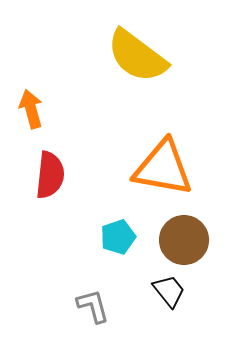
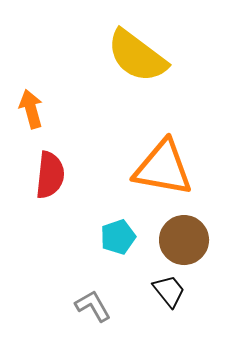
gray L-shape: rotated 15 degrees counterclockwise
